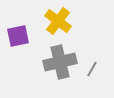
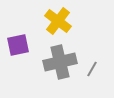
purple square: moved 9 px down
